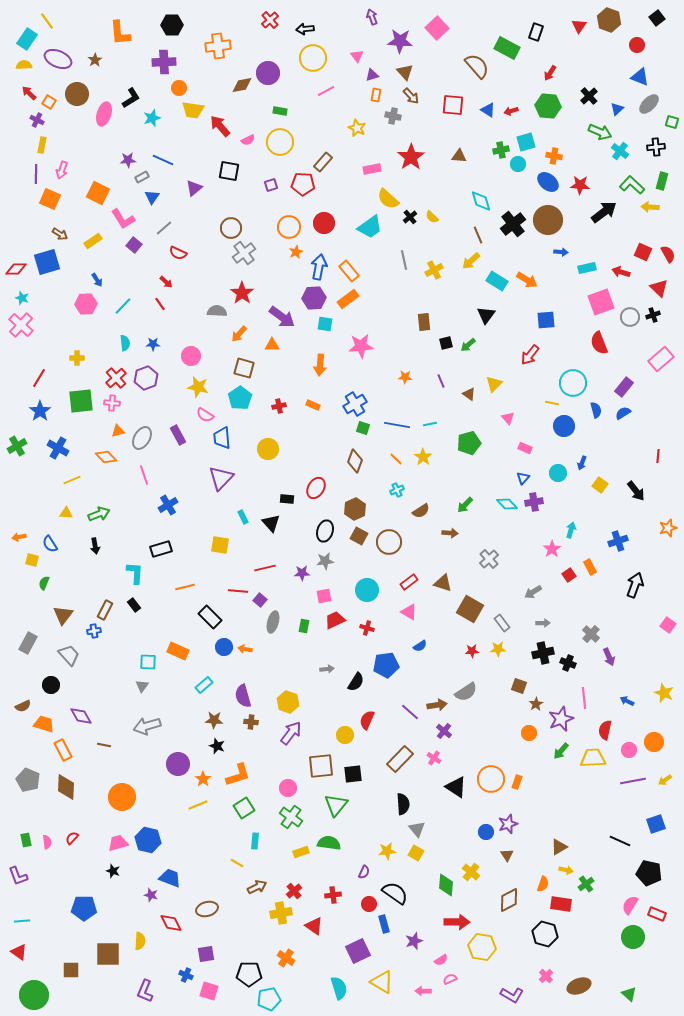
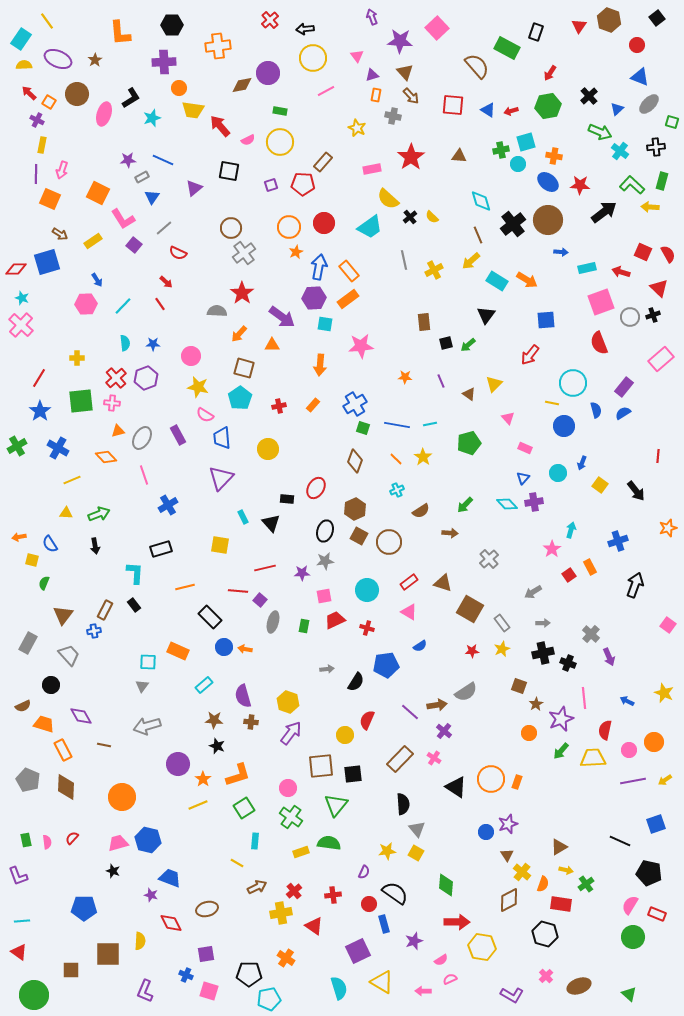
cyan rectangle at (27, 39): moved 6 px left
green hexagon at (548, 106): rotated 15 degrees counterclockwise
orange rectangle at (313, 405): rotated 72 degrees counterclockwise
yellow star at (498, 649): moved 4 px right; rotated 21 degrees counterclockwise
yellow cross at (471, 872): moved 51 px right
